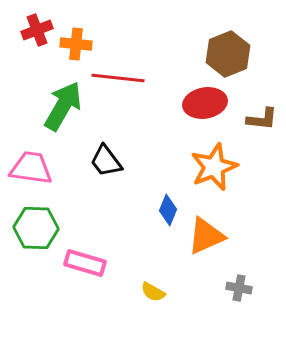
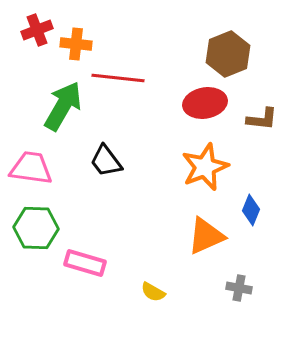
orange star: moved 9 px left
blue diamond: moved 83 px right
